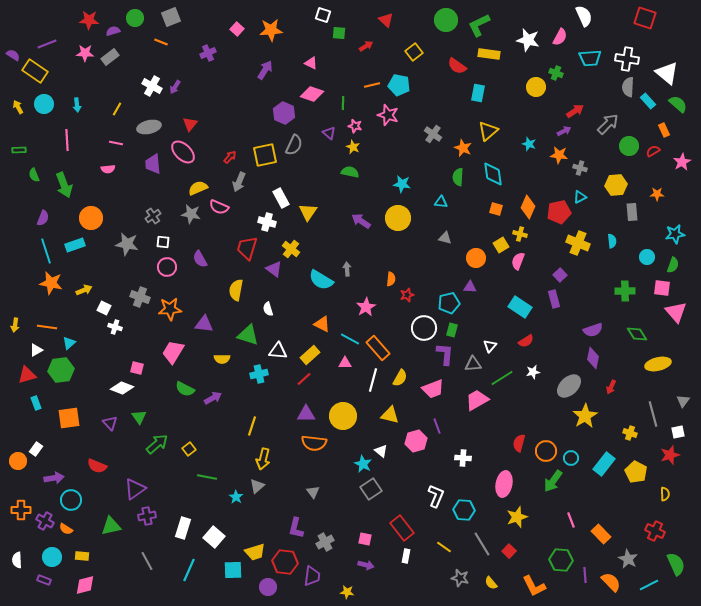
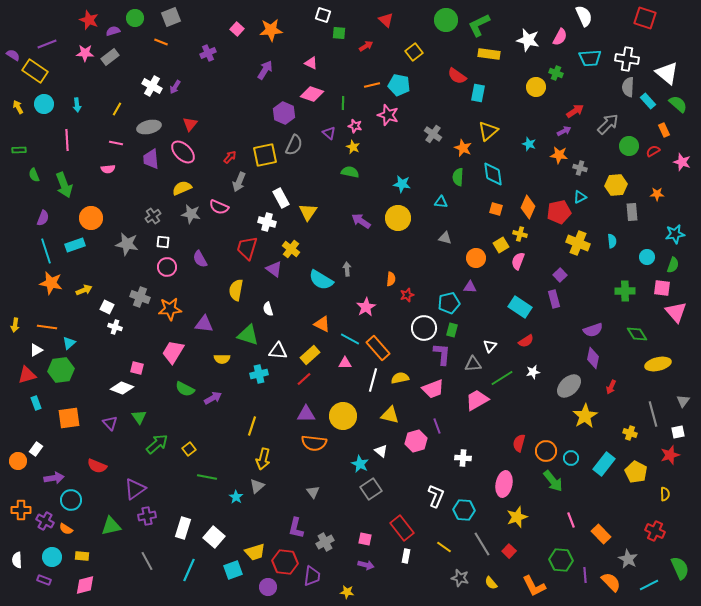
red star at (89, 20): rotated 18 degrees clockwise
red semicircle at (457, 66): moved 10 px down
pink star at (682, 162): rotated 24 degrees counterclockwise
purple trapezoid at (153, 164): moved 2 px left, 5 px up
yellow semicircle at (198, 188): moved 16 px left
white square at (104, 308): moved 3 px right, 1 px up
purple L-shape at (445, 354): moved 3 px left
yellow semicircle at (400, 378): rotated 132 degrees counterclockwise
cyan star at (363, 464): moved 3 px left
green arrow at (553, 481): rotated 75 degrees counterclockwise
green semicircle at (676, 564): moved 4 px right, 4 px down
cyan square at (233, 570): rotated 18 degrees counterclockwise
